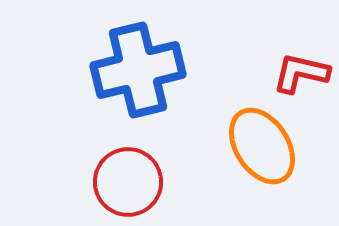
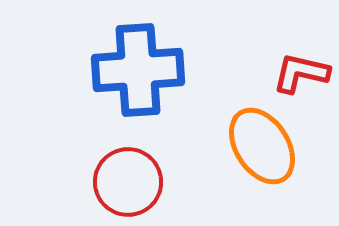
blue cross: rotated 10 degrees clockwise
